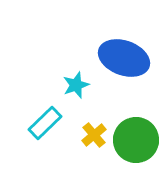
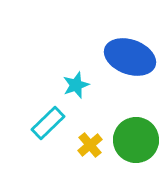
blue ellipse: moved 6 px right, 1 px up
cyan rectangle: moved 3 px right
yellow cross: moved 4 px left, 10 px down
